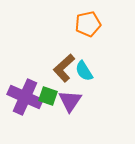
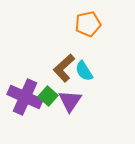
green square: rotated 24 degrees clockwise
